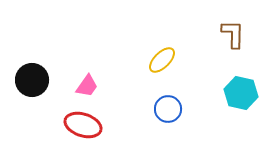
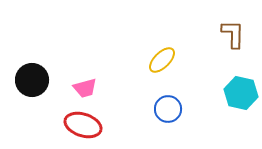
pink trapezoid: moved 2 px left, 2 px down; rotated 40 degrees clockwise
